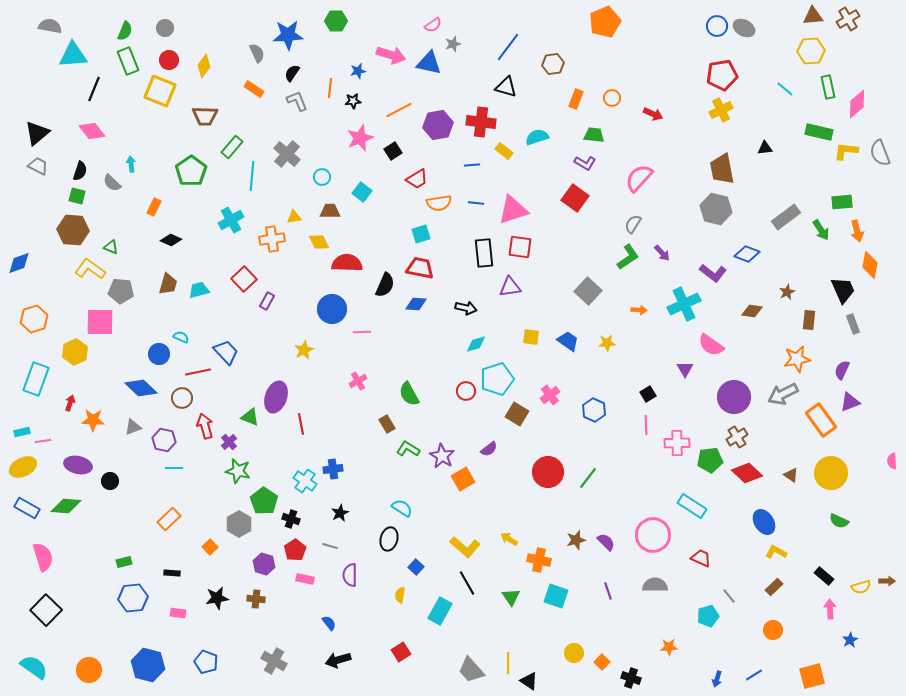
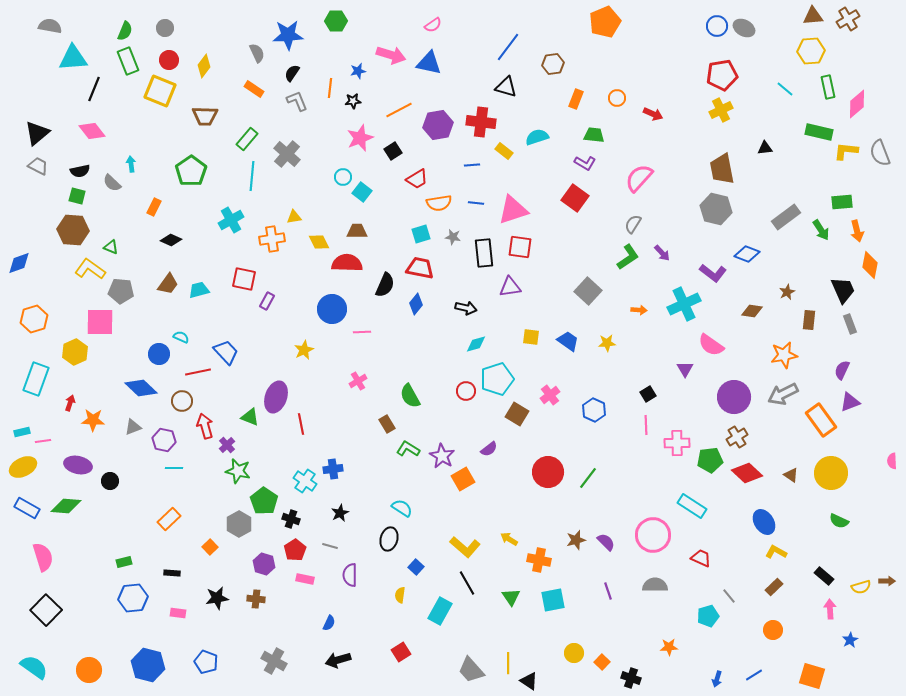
gray star at (453, 44): moved 193 px down; rotated 28 degrees clockwise
cyan triangle at (73, 55): moved 3 px down
orange circle at (612, 98): moved 5 px right
green rectangle at (232, 147): moved 15 px right, 8 px up
black semicircle at (80, 171): rotated 60 degrees clockwise
cyan circle at (322, 177): moved 21 px right
brown trapezoid at (330, 211): moved 27 px right, 20 px down
red square at (244, 279): rotated 35 degrees counterclockwise
brown trapezoid at (168, 284): rotated 20 degrees clockwise
blue diamond at (416, 304): rotated 55 degrees counterclockwise
gray rectangle at (853, 324): moved 3 px left
orange star at (797, 359): moved 13 px left, 4 px up
green semicircle at (409, 394): moved 1 px right, 2 px down
brown circle at (182, 398): moved 3 px down
purple cross at (229, 442): moved 2 px left, 3 px down
cyan square at (556, 596): moved 3 px left, 4 px down; rotated 30 degrees counterclockwise
blue semicircle at (329, 623): rotated 63 degrees clockwise
orange square at (812, 676): rotated 32 degrees clockwise
